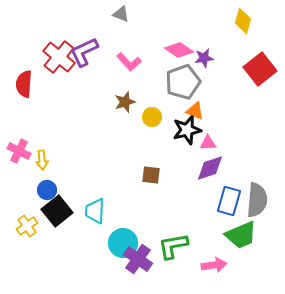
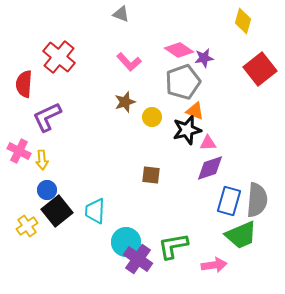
purple L-shape: moved 37 px left, 65 px down
cyan circle: moved 3 px right, 1 px up
